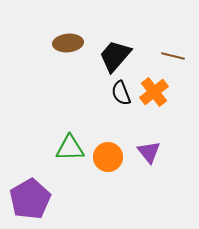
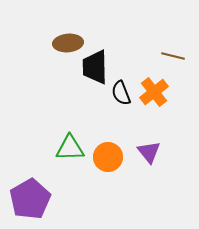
black trapezoid: moved 20 px left, 11 px down; rotated 42 degrees counterclockwise
